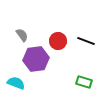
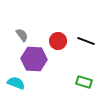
purple hexagon: moved 2 px left; rotated 10 degrees clockwise
